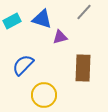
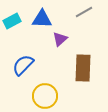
gray line: rotated 18 degrees clockwise
blue triangle: rotated 15 degrees counterclockwise
purple triangle: moved 2 px down; rotated 28 degrees counterclockwise
yellow circle: moved 1 px right, 1 px down
